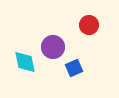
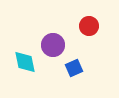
red circle: moved 1 px down
purple circle: moved 2 px up
